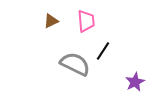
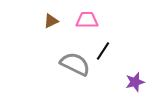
pink trapezoid: moved 1 px right, 1 px up; rotated 85 degrees counterclockwise
purple star: rotated 12 degrees clockwise
